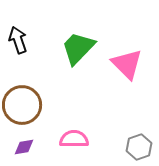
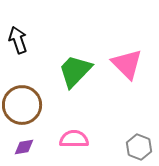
green trapezoid: moved 3 px left, 23 px down
gray hexagon: rotated 20 degrees counterclockwise
